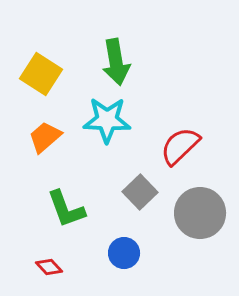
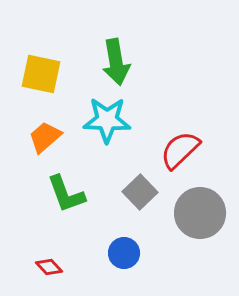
yellow square: rotated 21 degrees counterclockwise
red semicircle: moved 4 px down
green L-shape: moved 15 px up
